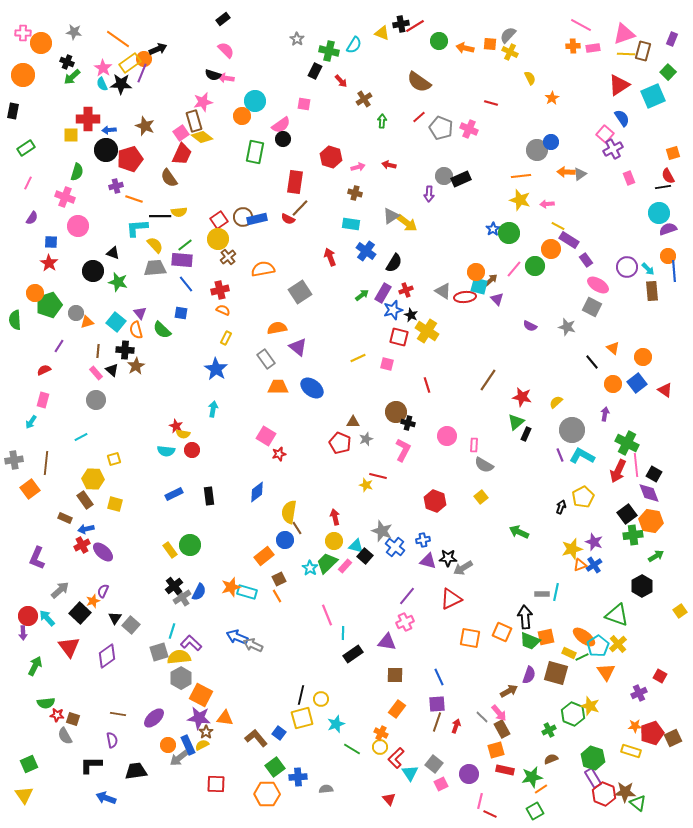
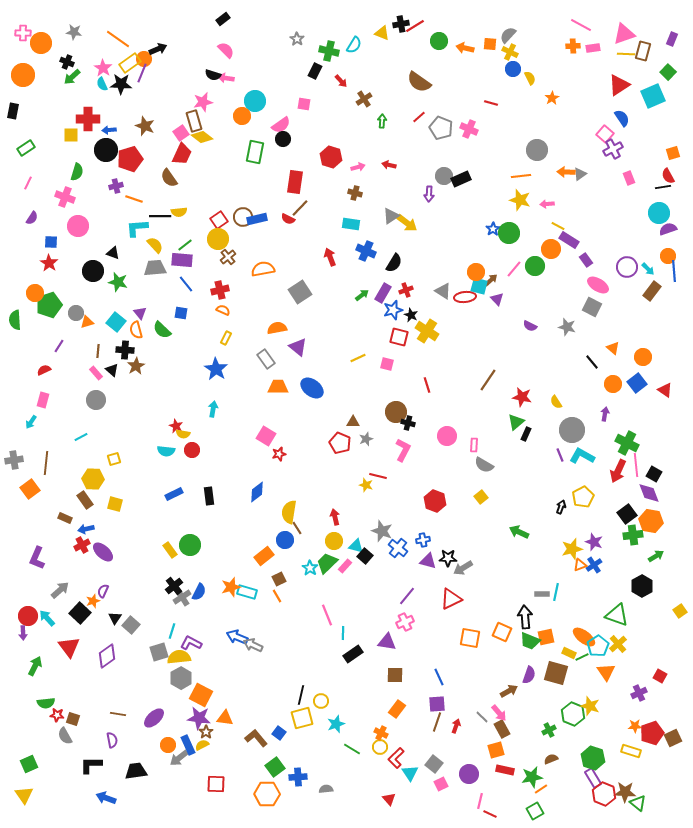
blue circle at (551, 142): moved 38 px left, 73 px up
blue cross at (366, 251): rotated 12 degrees counterclockwise
brown rectangle at (652, 291): rotated 42 degrees clockwise
yellow semicircle at (556, 402): rotated 80 degrees counterclockwise
blue cross at (395, 547): moved 3 px right, 1 px down
purple L-shape at (191, 643): rotated 15 degrees counterclockwise
yellow circle at (321, 699): moved 2 px down
